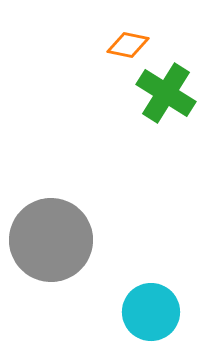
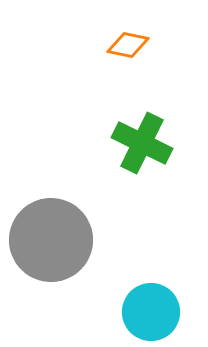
green cross: moved 24 px left, 50 px down; rotated 6 degrees counterclockwise
